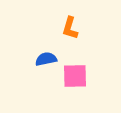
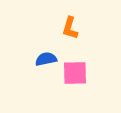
pink square: moved 3 px up
